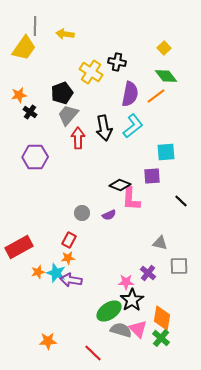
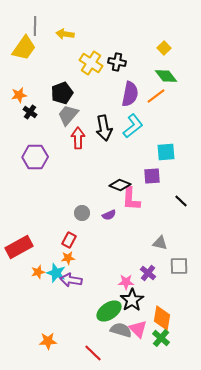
yellow cross at (91, 72): moved 9 px up
